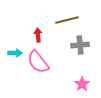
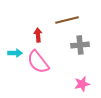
pink star: rotated 21 degrees clockwise
